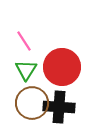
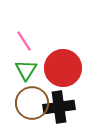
red circle: moved 1 px right, 1 px down
black cross: rotated 12 degrees counterclockwise
